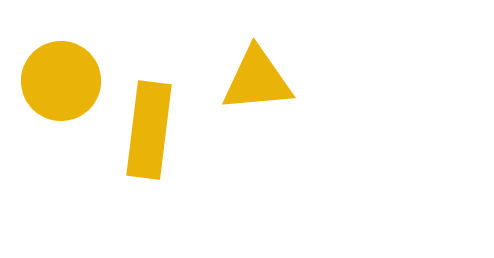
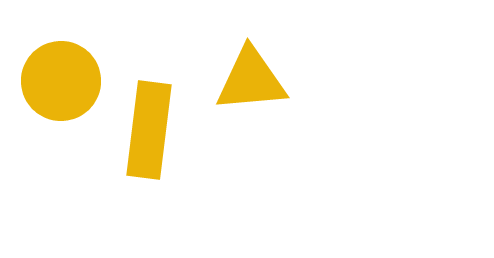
yellow triangle: moved 6 px left
